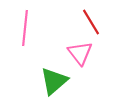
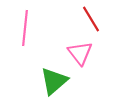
red line: moved 3 px up
